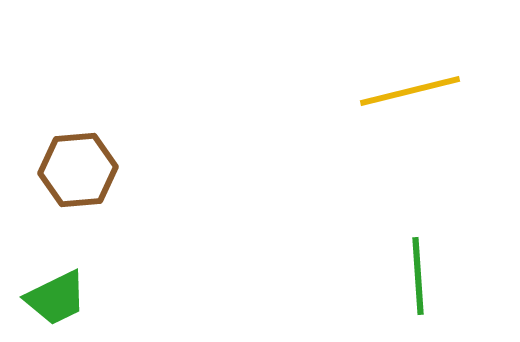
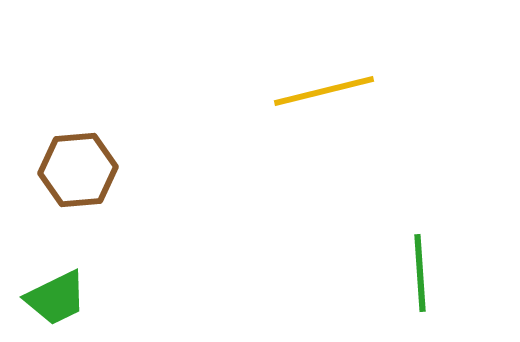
yellow line: moved 86 px left
green line: moved 2 px right, 3 px up
